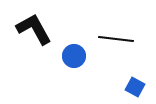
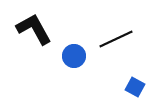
black line: rotated 32 degrees counterclockwise
